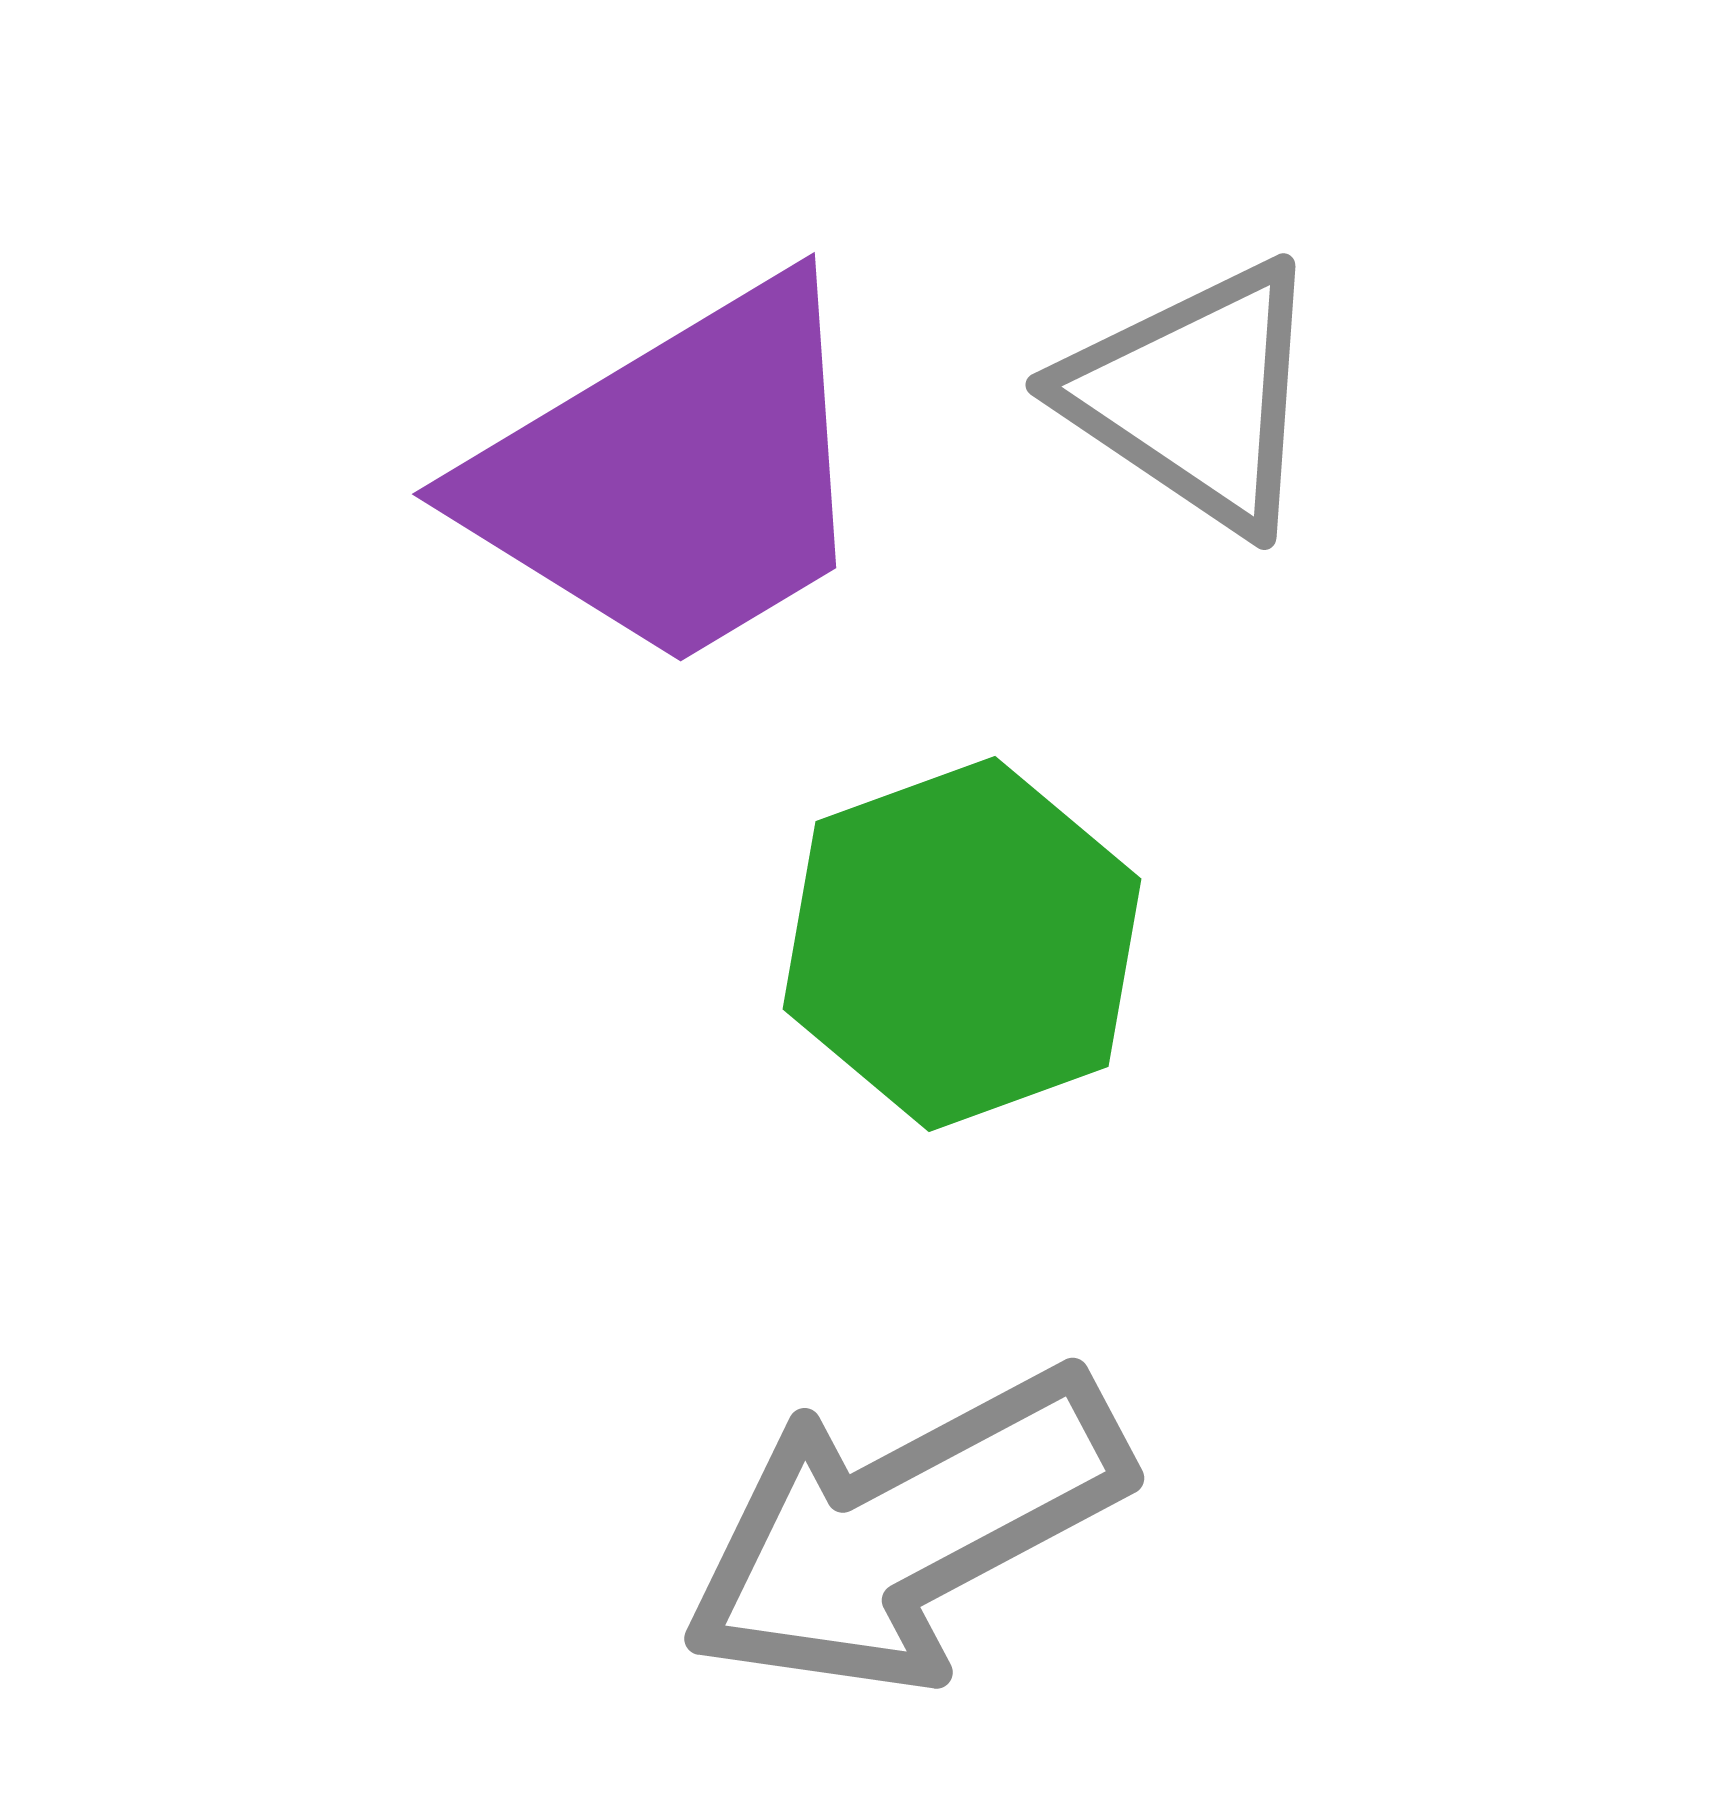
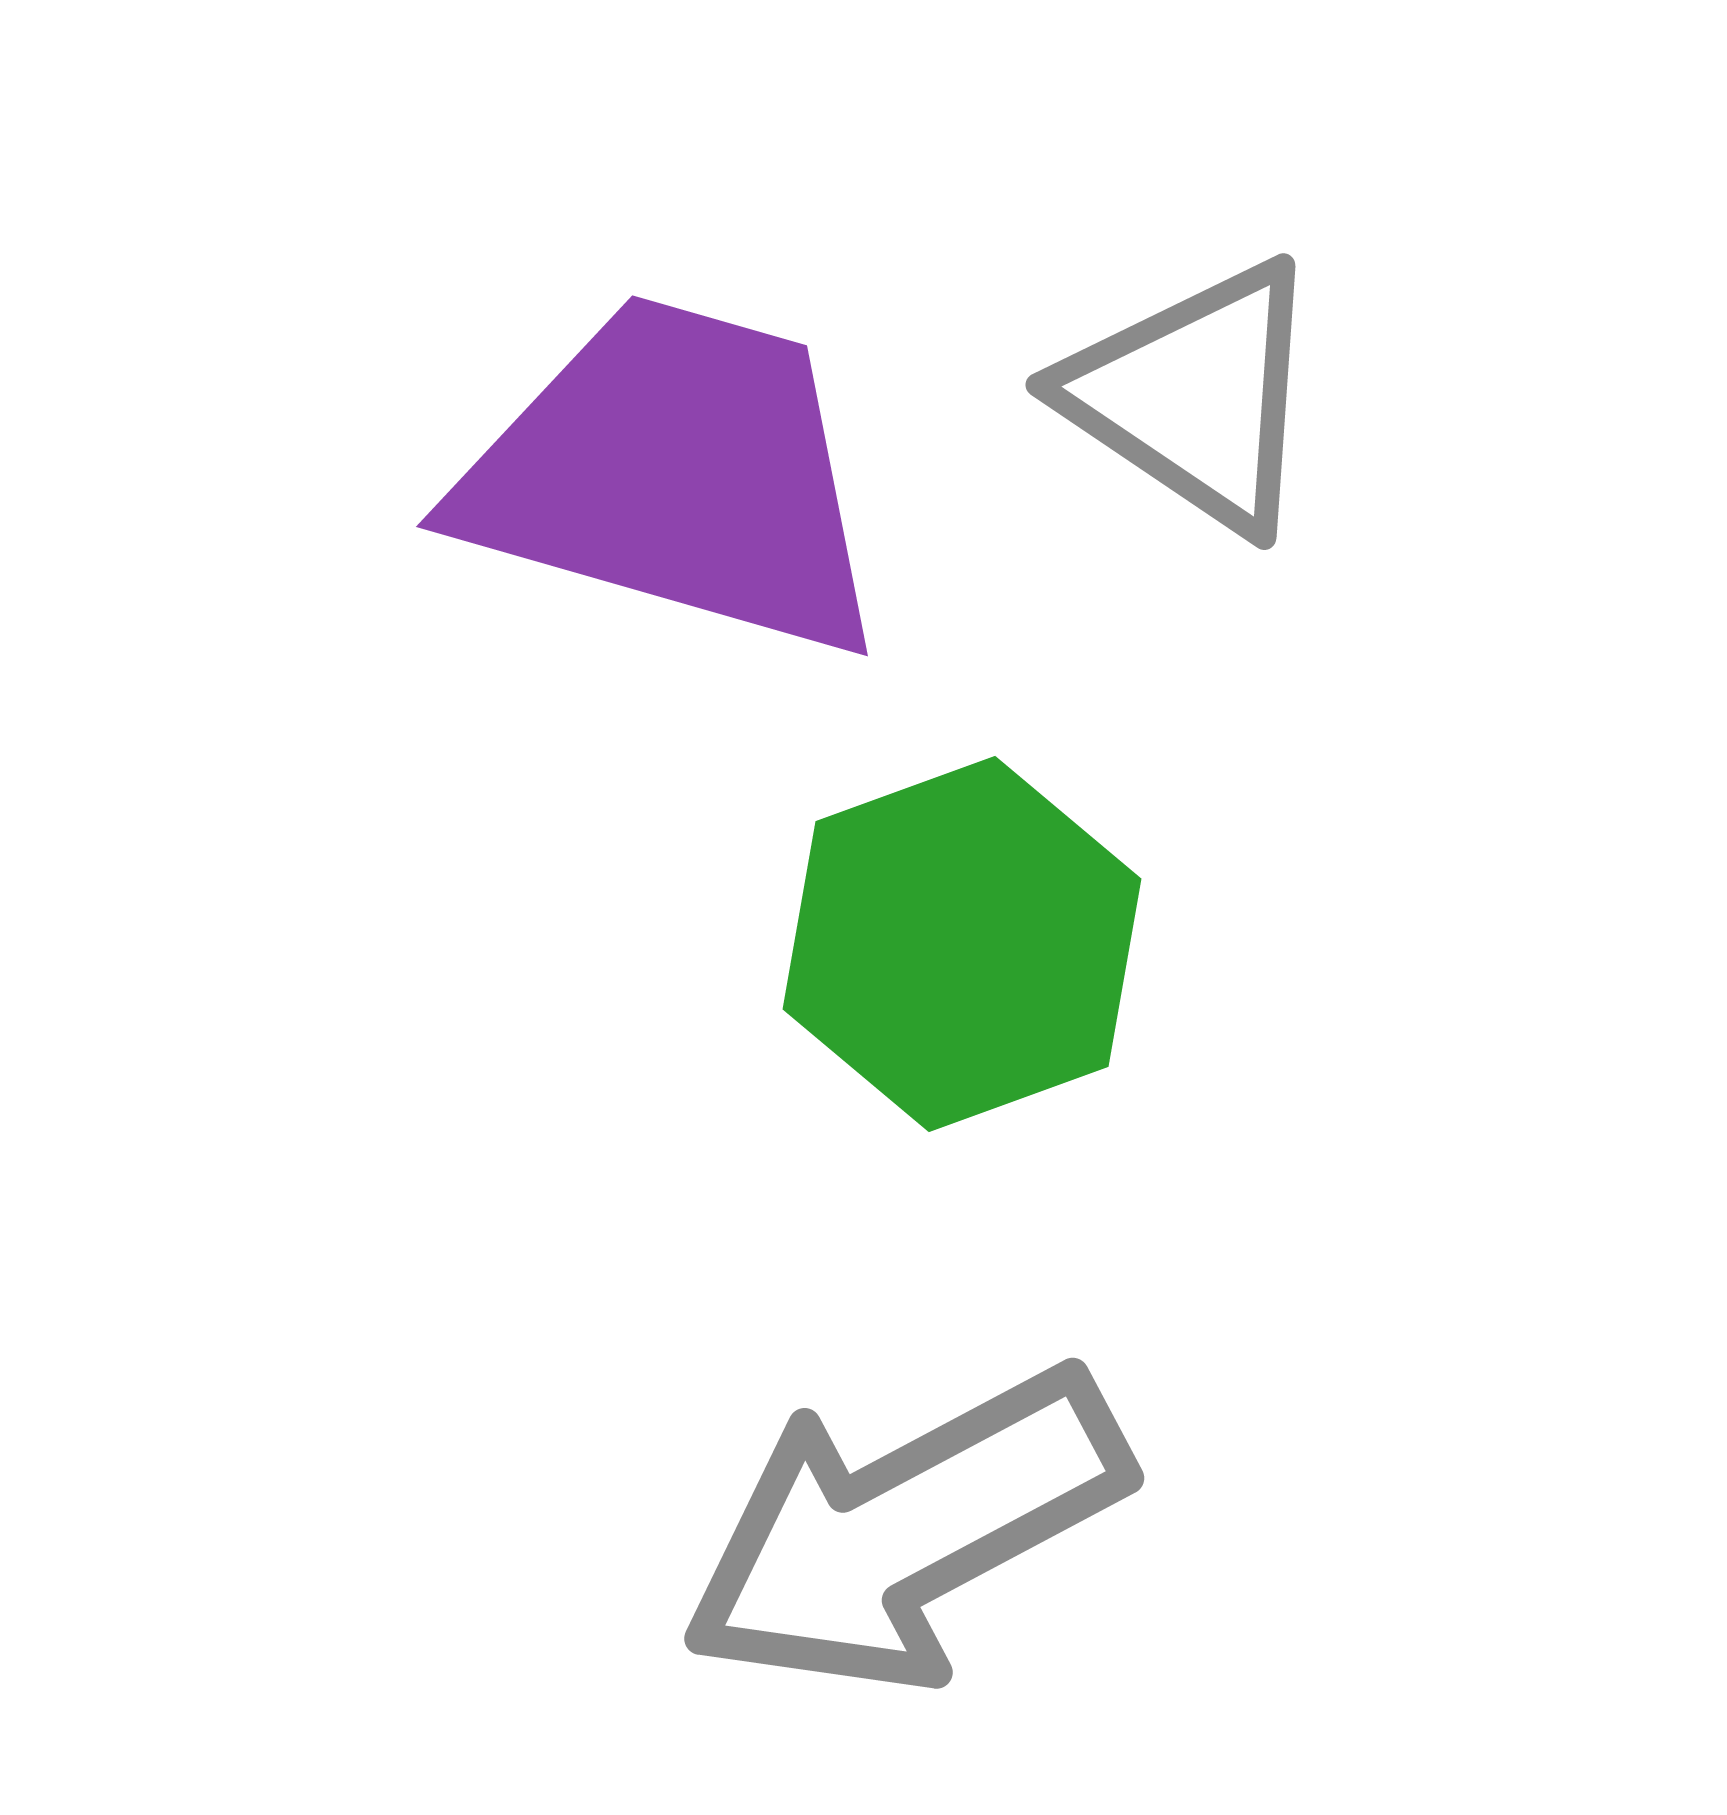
purple trapezoid: rotated 133 degrees counterclockwise
